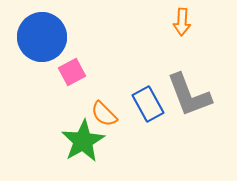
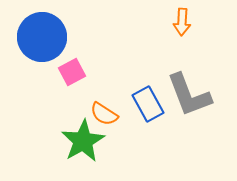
orange semicircle: rotated 12 degrees counterclockwise
